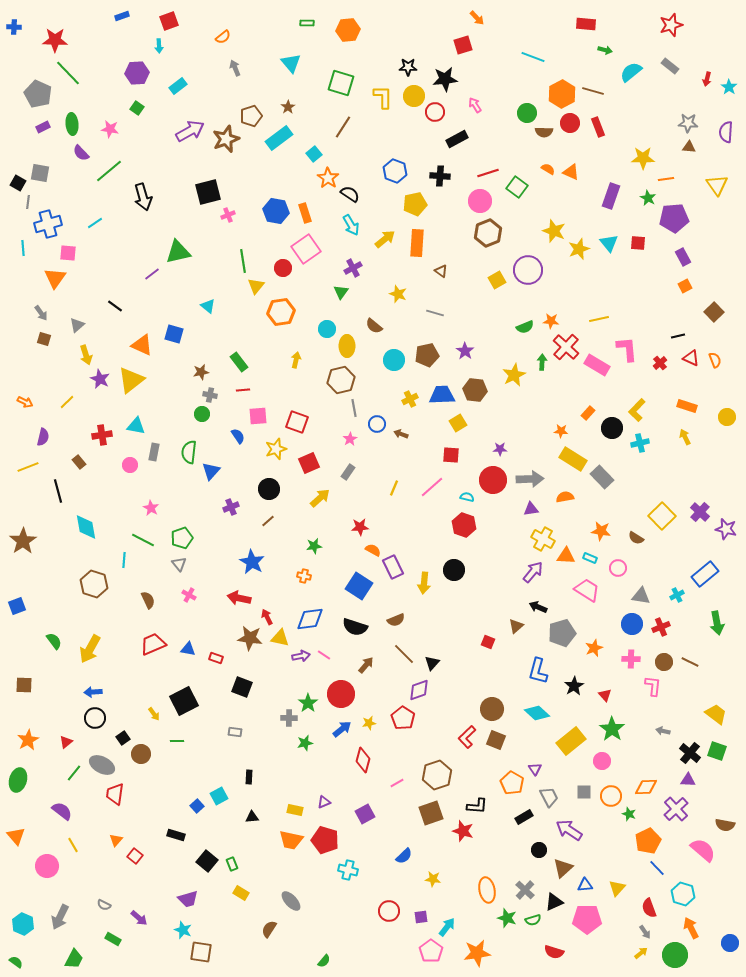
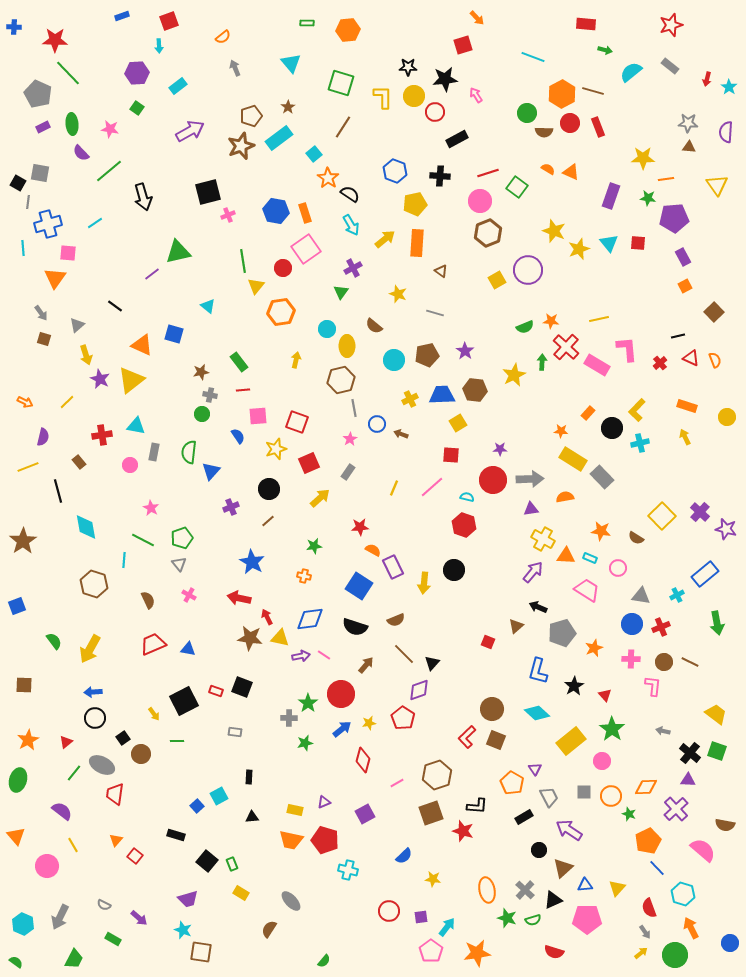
pink arrow at (475, 105): moved 1 px right, 10 px up
brown star at (226, 139): moved 15 px right, 7 px down
green star at (648, 198): rotated 21 degrees counterclockwise
red rectangle at (216, 658): moved 33 px down
black triangle at (554, 902): moved 1 px left, 2 px up
